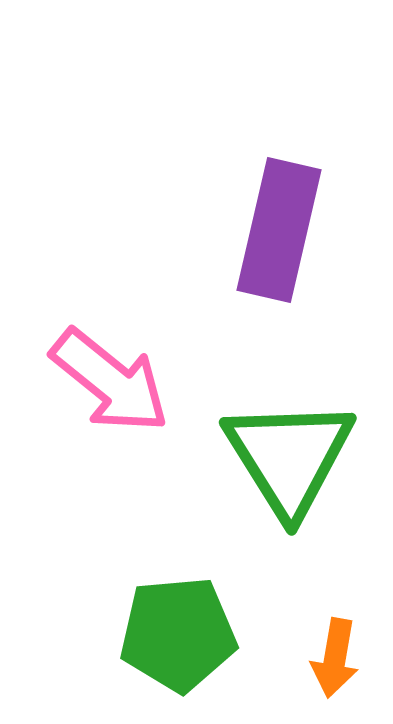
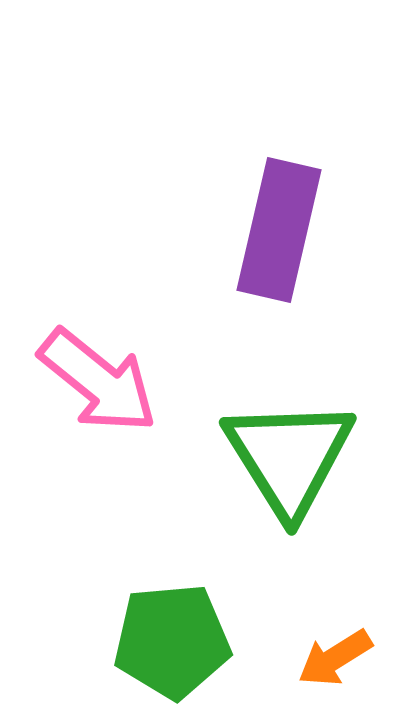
pink arrow: moved 12 px left
green pentagon: moved 6 px left, 7 px down
orange arrow: rotated 48 degrees clockwise
